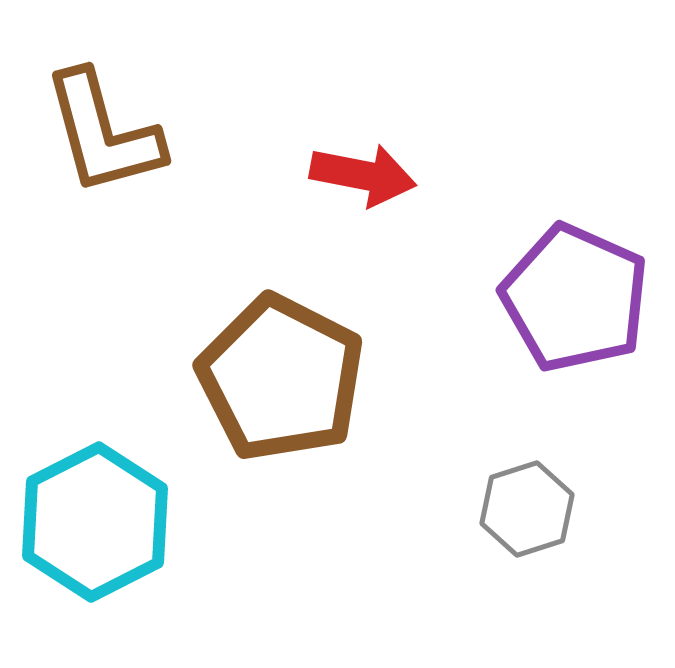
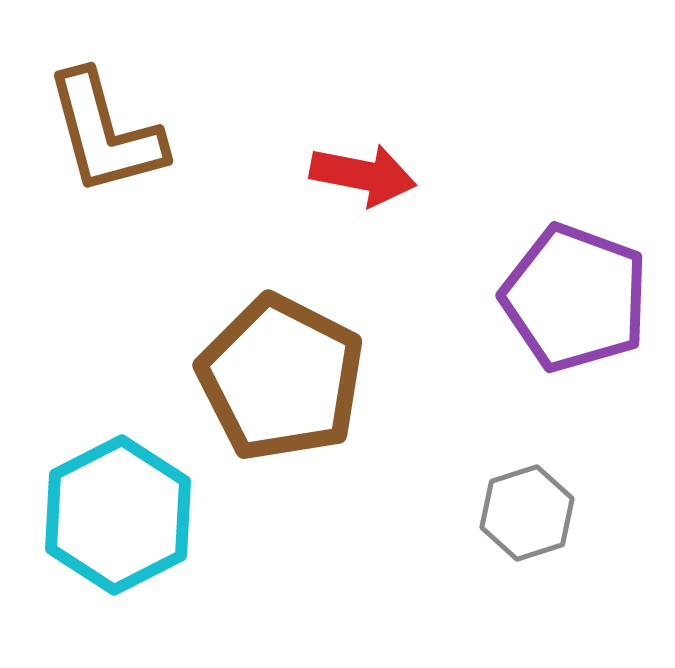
brown L-shape: moved 2 px right
purple pentagon: rotated 4 degrees counterclockwise
gray hexagon: moved 4 px down
cyan hexagon: moved 23 px right, 7 px up
